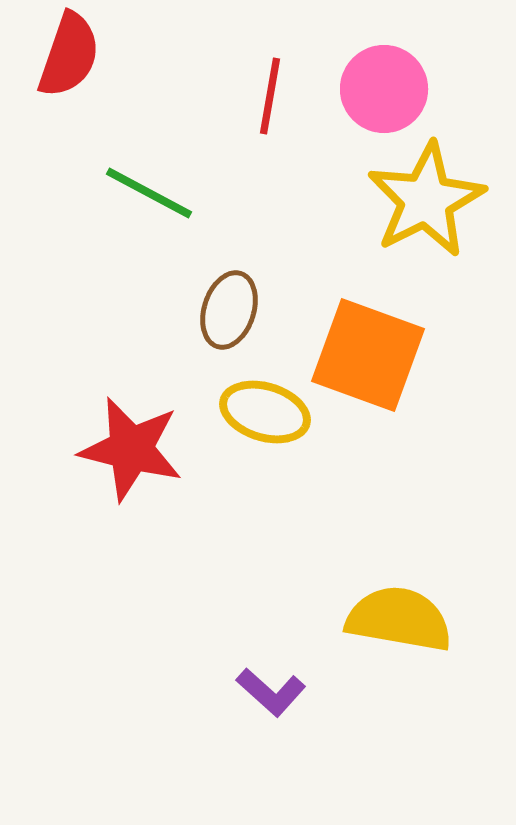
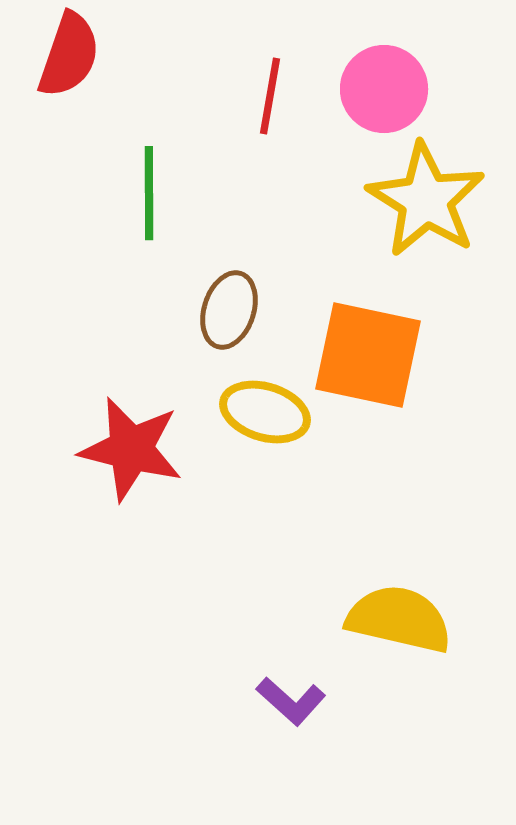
green line: rotated 62 degrees clockwise
yellow star: rotated 13 degrees counterclockwise
orange square: rotated 8 degrees counterclockwise
yellow semicircle: rotated 3 degrees clockwise
purple L-shape: moved 20 px right, 9 px down
